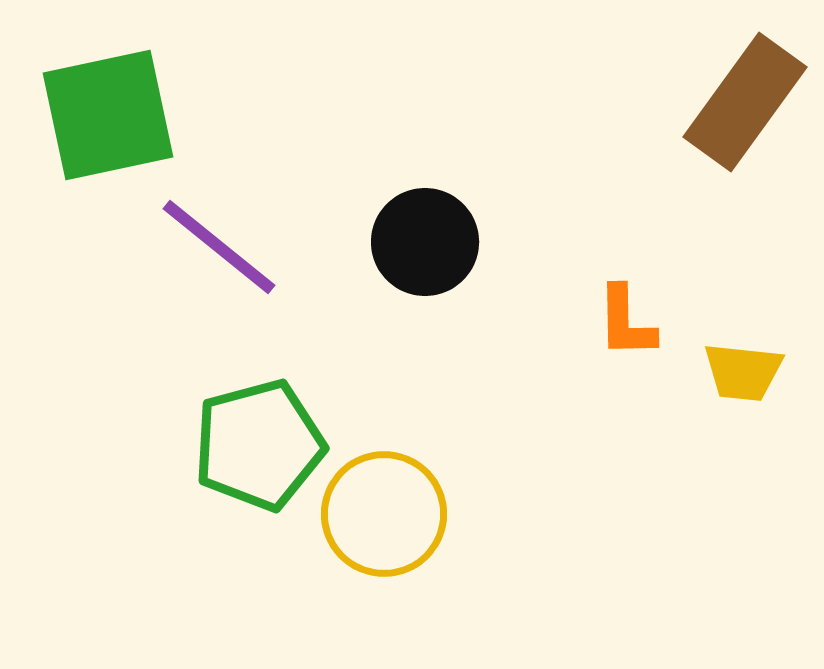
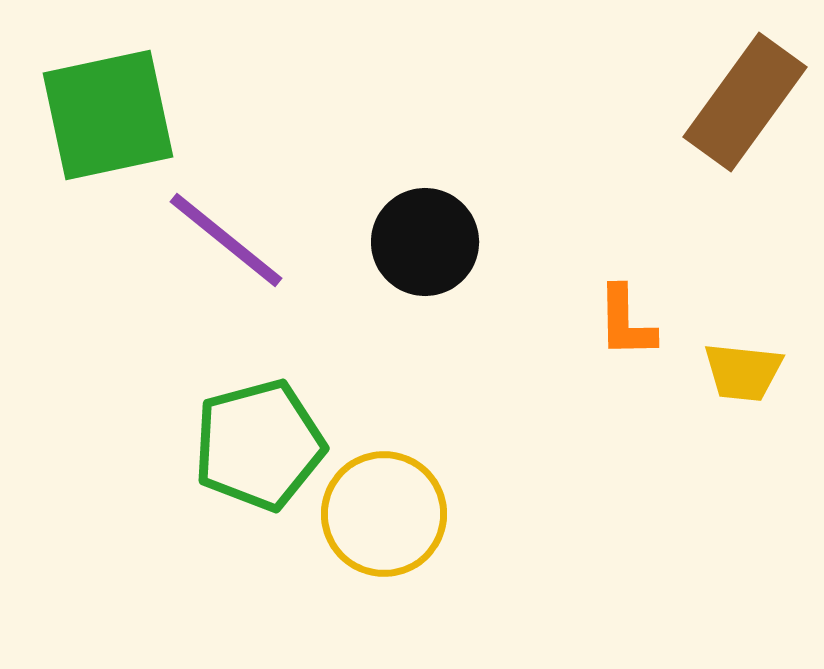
purple line: moved 7 px right, 7 px up
